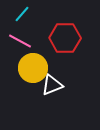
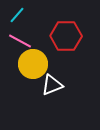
cyan line: moved 5 px left, 1 px down
red hexagon: moved 1 px right, 2 px up
yellow circle: moved 4 px up
